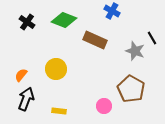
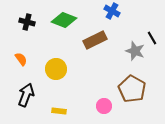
black cross: rotated 21 degrees counterclockwise
brown rectangle: rotated 50 degrees counterclockwise
orange semicircle: moved 16 px up; rotated 104 degrees clockwise
brown pentagon: moved 1 px right
black arrow: moved 4 px up
